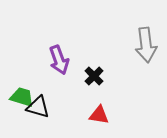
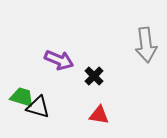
purple arrow: rotated 48 degrees counterclockwise
